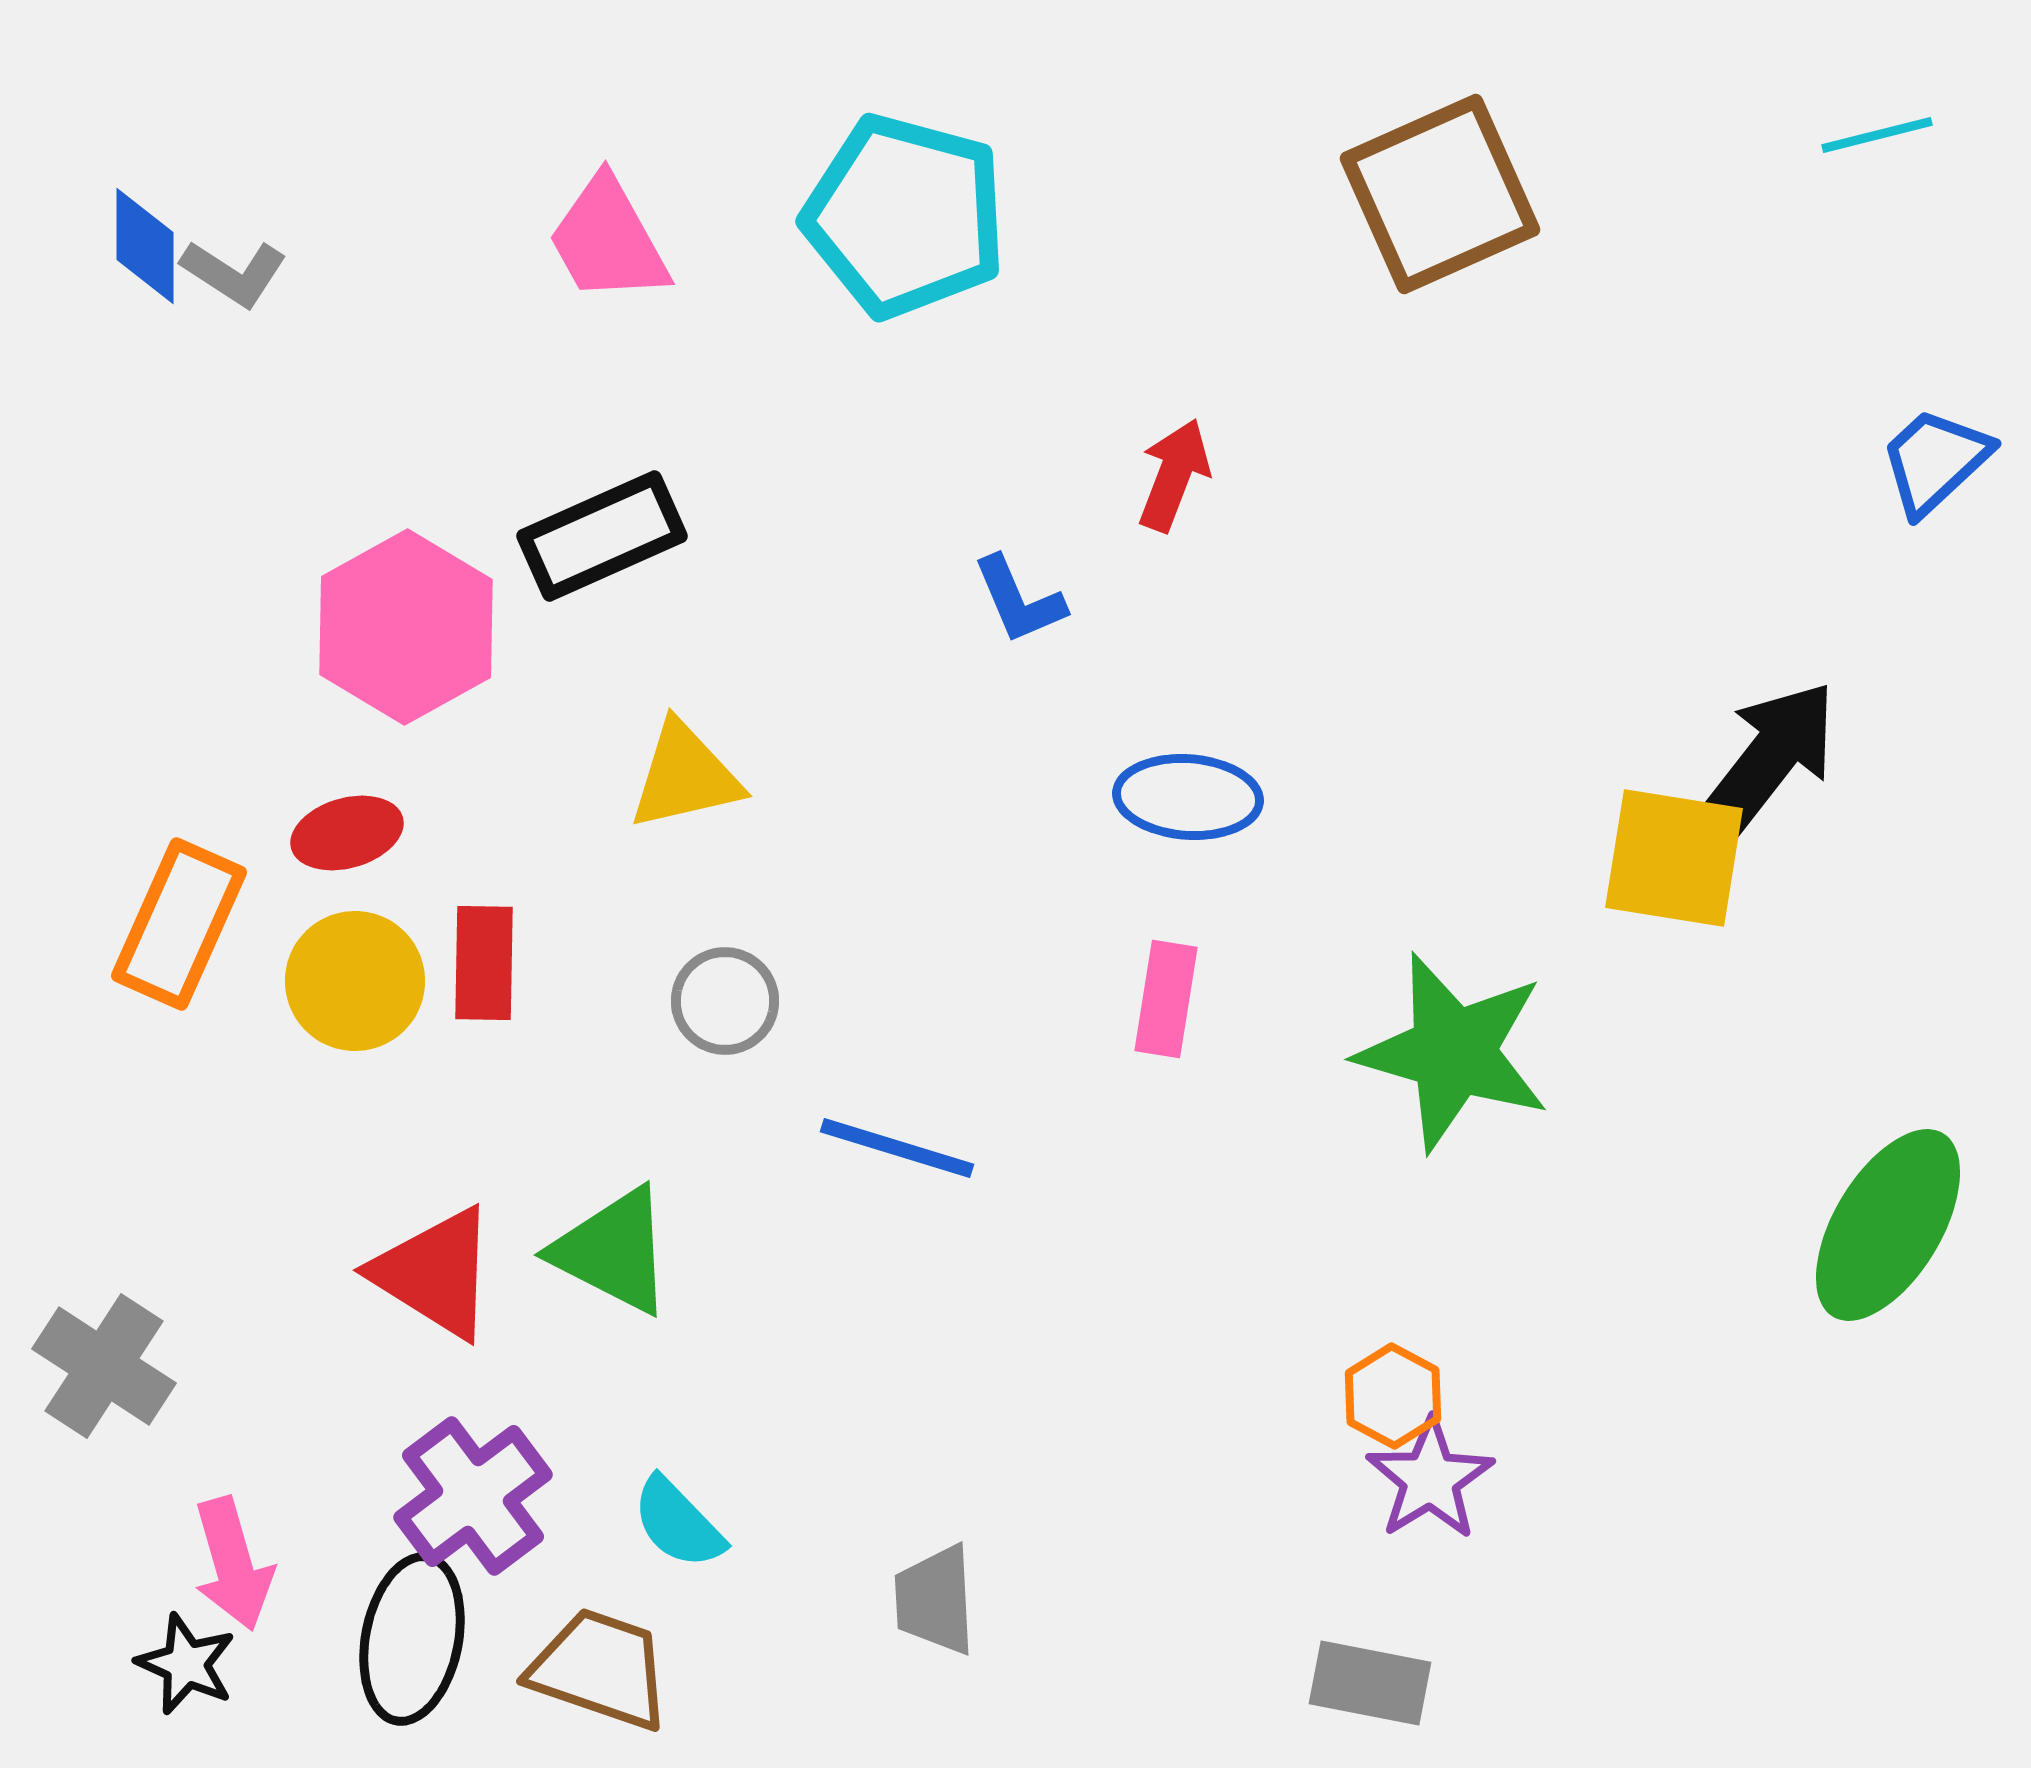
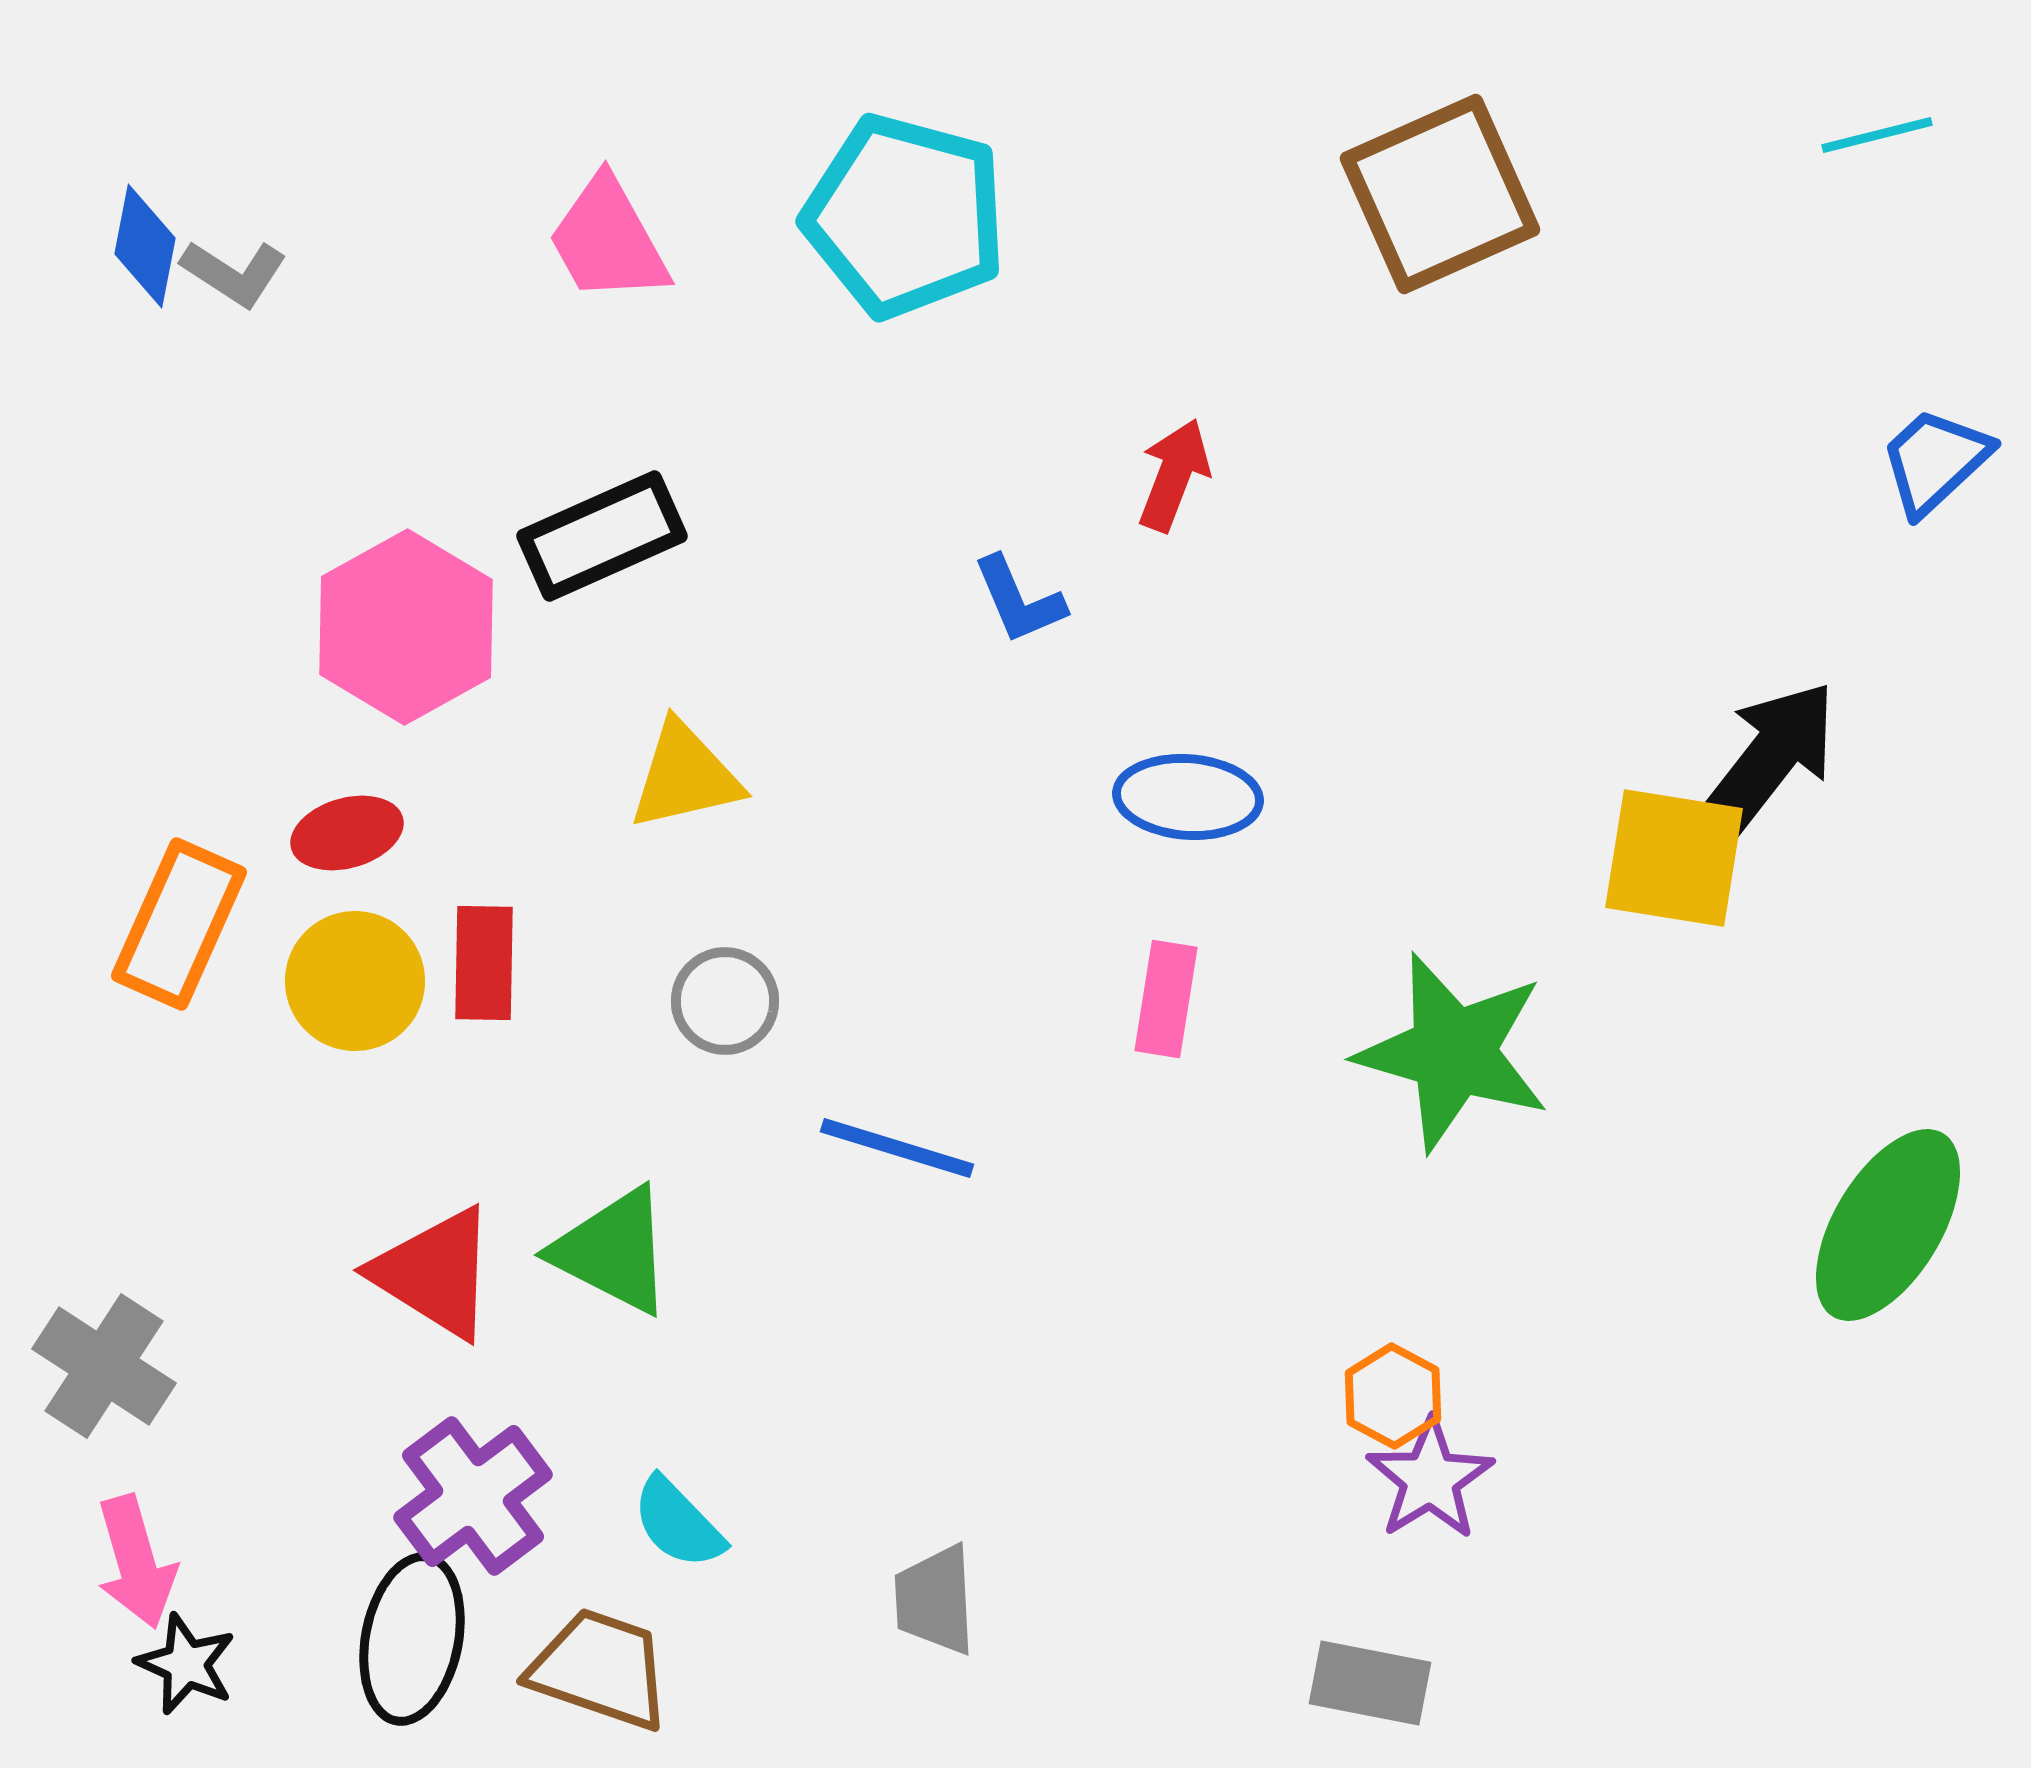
blue diamond: rotated 11 degrees clockwise
pink arrow: moved 97 px left, 2 px up
